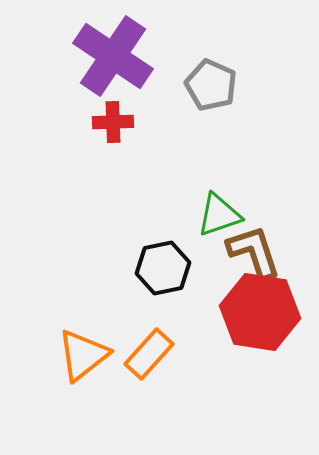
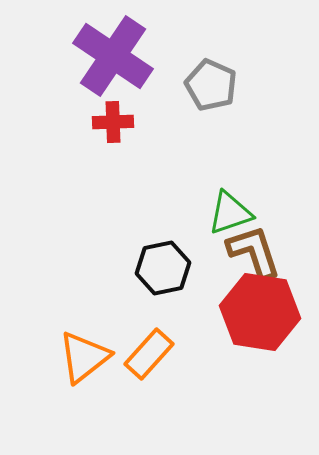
green triangle: moved 11 px right, 2 px up
orange triangle: moved 1 px right, 2 px down
